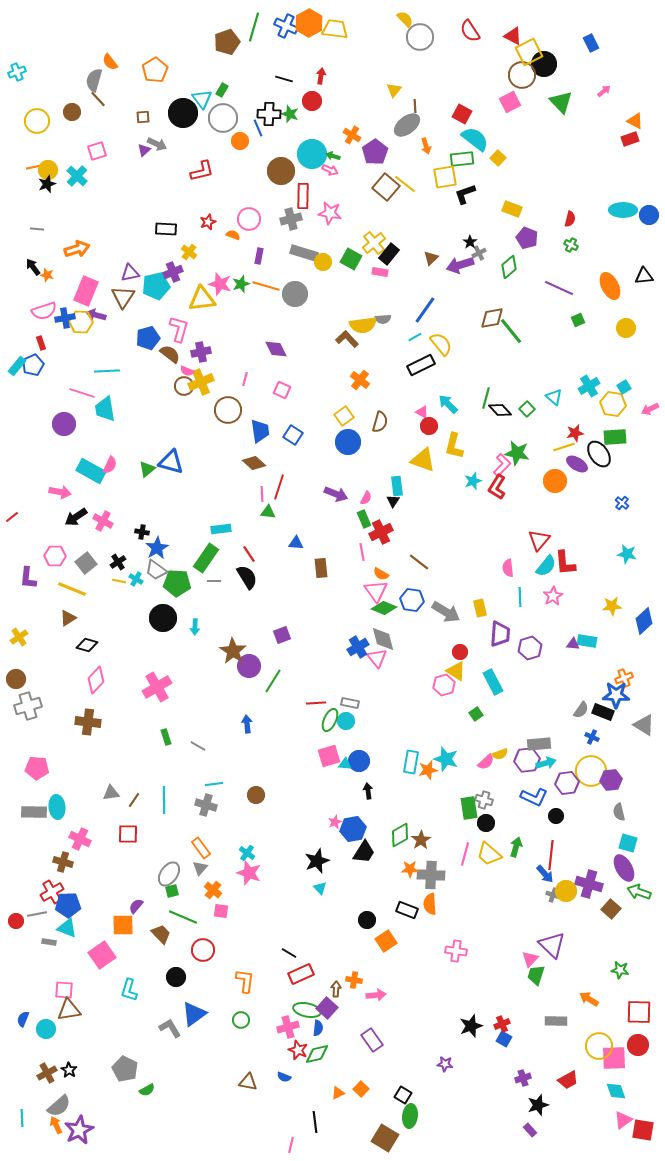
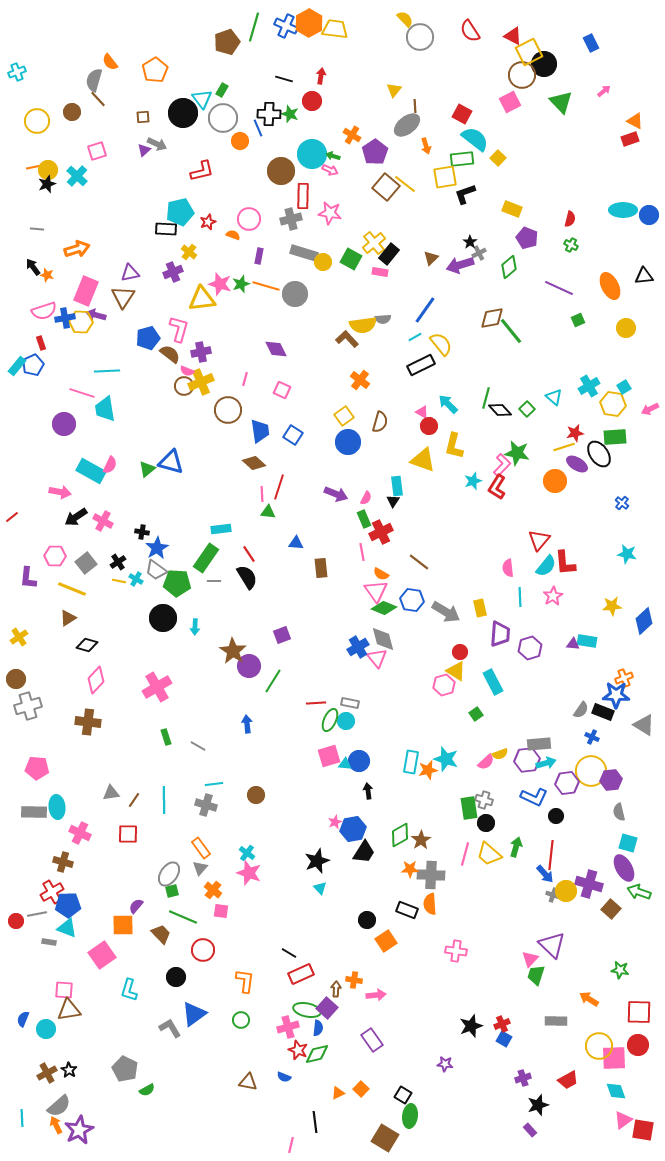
cyan pentagon at (156, 286): moved 24 px right, 74 px up
pink cross at (80, 839): moved 6 px up
